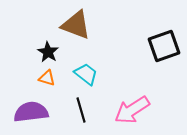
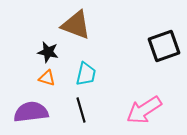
black star: rotated 20 degrees counterclockwise
cyan trapezoid: rotated 65 degrees clockwise
pink arrow: moved 12 px right
